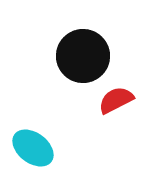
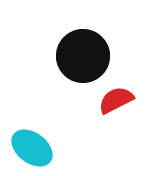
cyan ellipse: moved 1 px left
